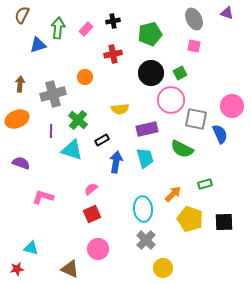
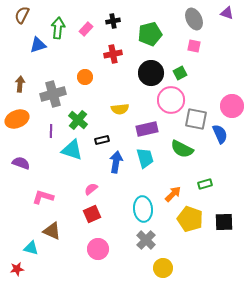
black rectangle at (102, 140): rotated 16 degrees clockwise
brown triangle at (70, 269): moved 18 px left, 38 px up
